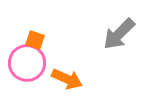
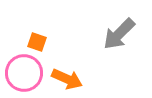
orange square: moved 2 px right, 2 px down
pink circle: moved 3 px left, 10 px down
